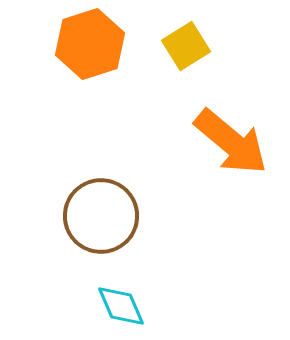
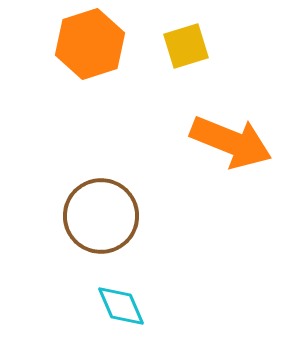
yellow square: rotated 15 degrees clockwise
orange arrow: rotated 18 degrees counterclockwise
